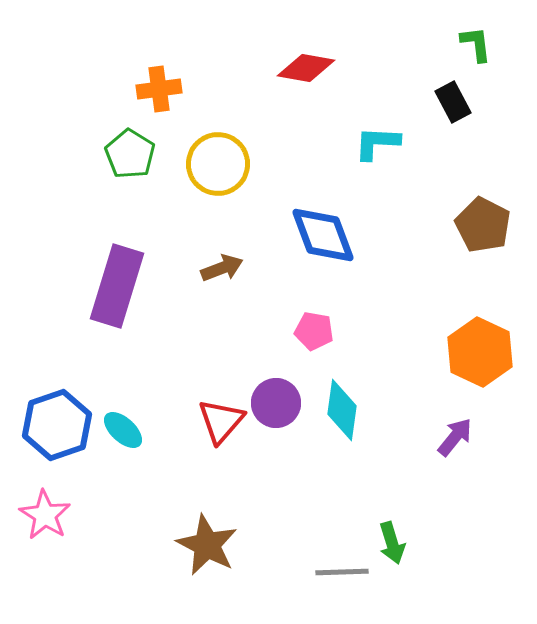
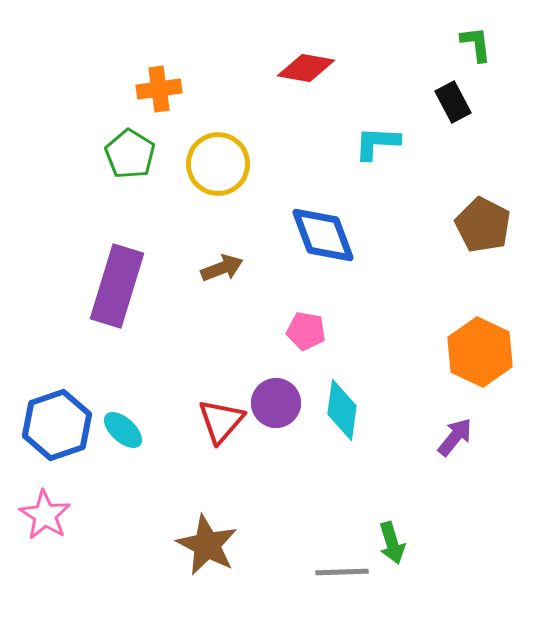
pink pentagon: moved 8 px left
